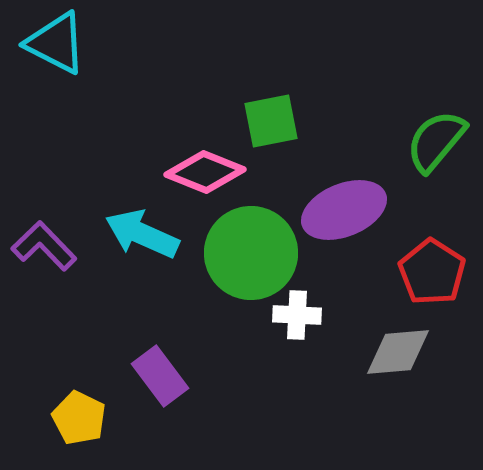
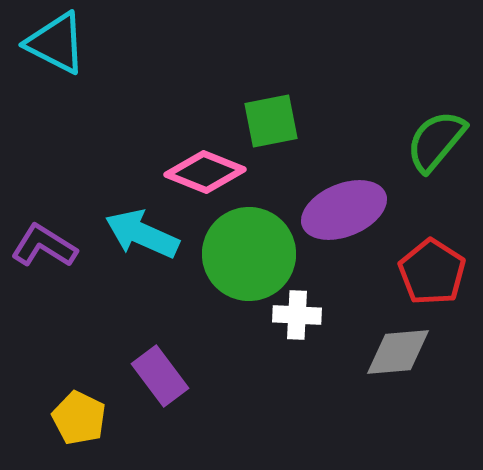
purple L-shape: rotated 14 degrees counterclockwise
green circle: moved 2 px left, 1 px down
